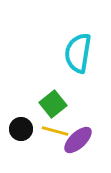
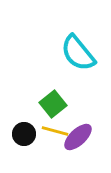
cyan semicircle: rotated 48 degrees counterclockwise
black circle: moved 3 px right, 5 px down
purple ellipse: moved 3 px up
